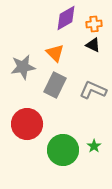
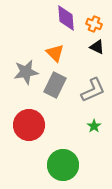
purple diamond: rotated 64 degrees counterclockwise
orange cross: rotated 28 degrees clockwise
black triangle: moved 4 px right, 2 px down
gray star: moved 3 px right, 5 px down
gray L-shape: rotated 132 degrees clockwise
red circle: moved 2 px right, 1 px down
green star: moved 20 px up
green circle: moved 15 px down
